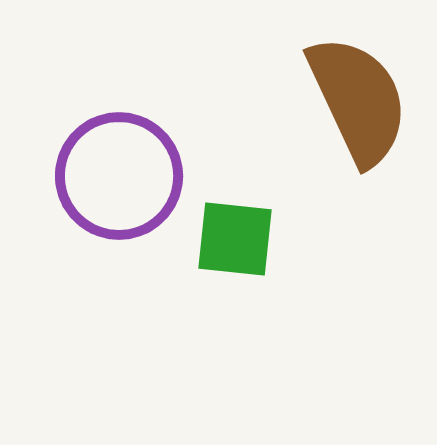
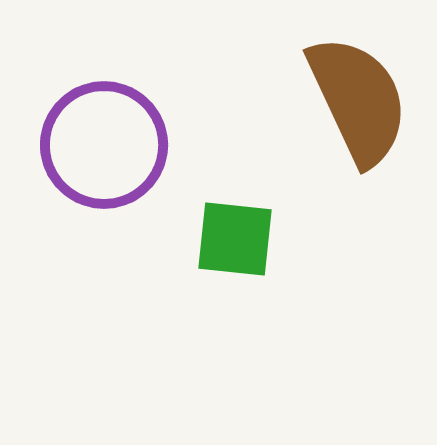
purple circle: moved 15 px left, 31 px up
